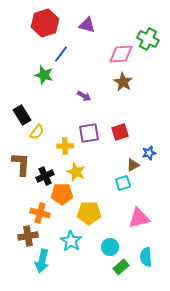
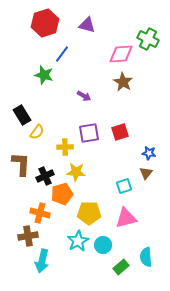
blue line: moved 1 px right
yellow cross: moved 1 px down
blue star: rotated 24 degrees clockwise
brown triangle: moved 13 px right, 8 px down; rotated 24 degrees counterclockwise
yellow star: rotated 18 degrees counterclockwise
cyan square: moved 1 px right, 3 px down
orange pentagon: rotated 15 degrees counterclockwise
pink triangle: moved 13 px left
cyan star: moved 7 px right; rotated 10 degrees clockwise
cyan circle: moved 7 px left, 2 px up
